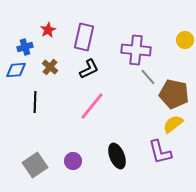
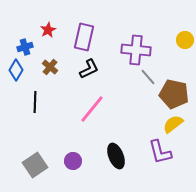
blue diamond: rotated 55 degrees counterclockwise
pink line: moved 3 px down
black ellipse: moved 1 px left
